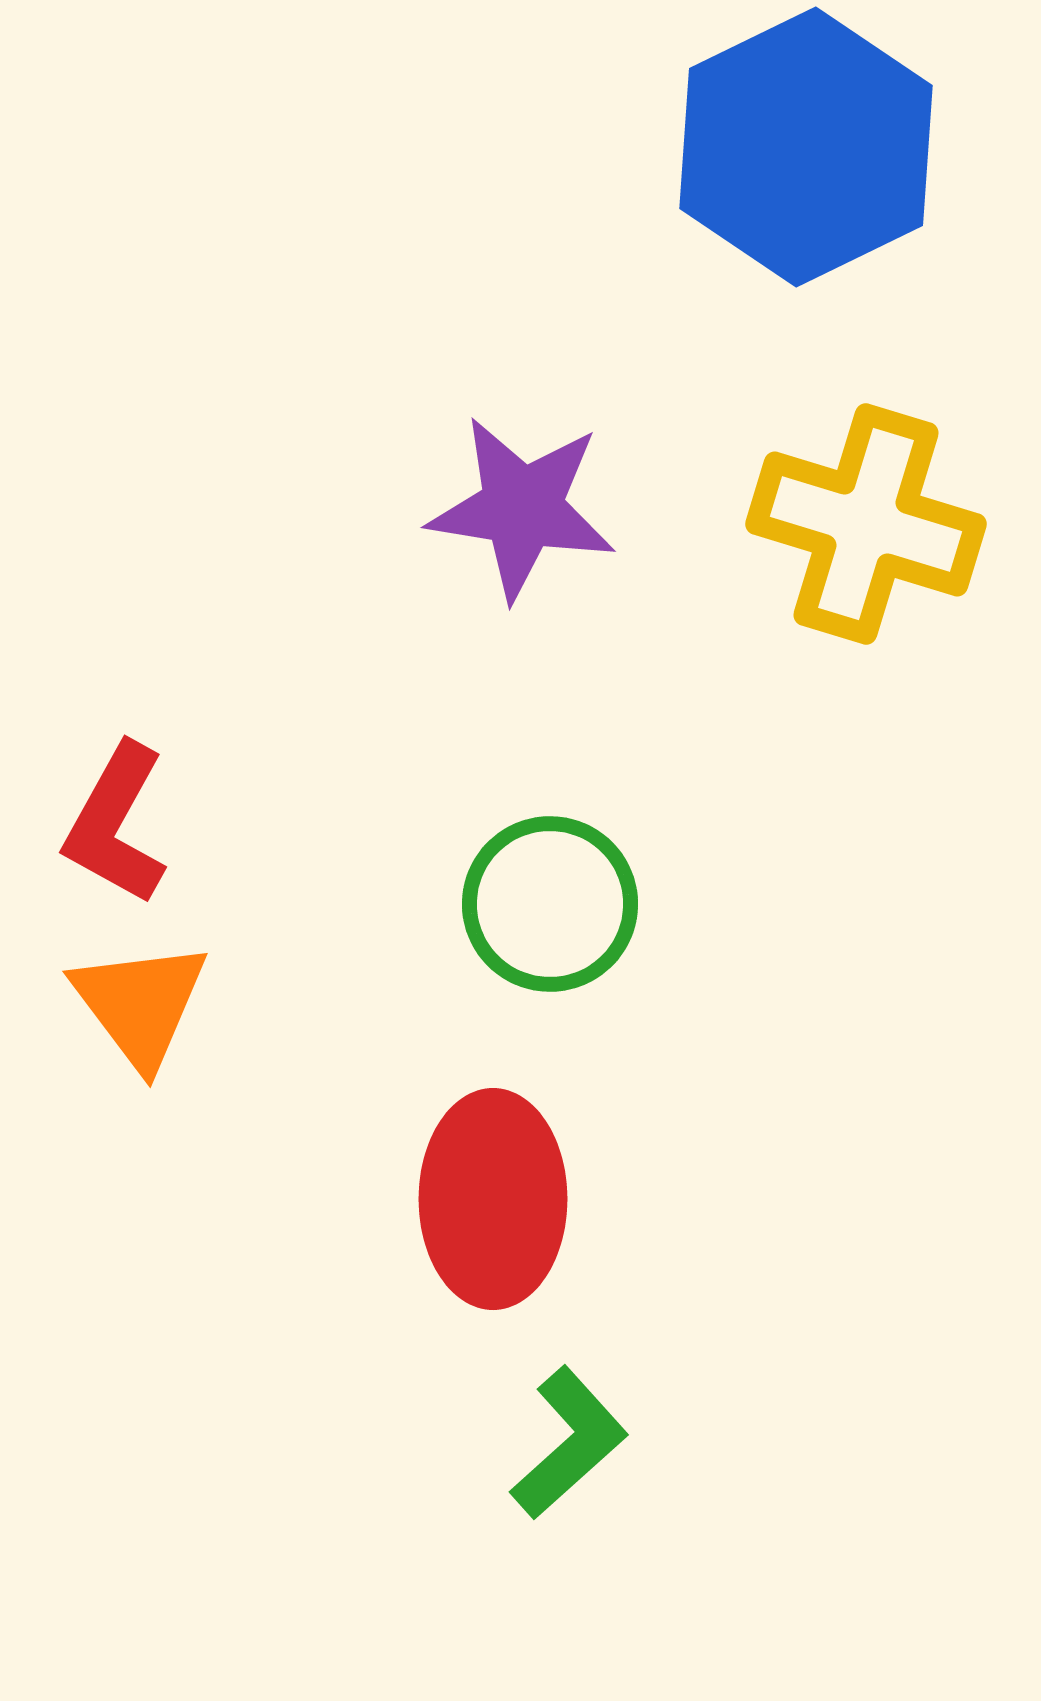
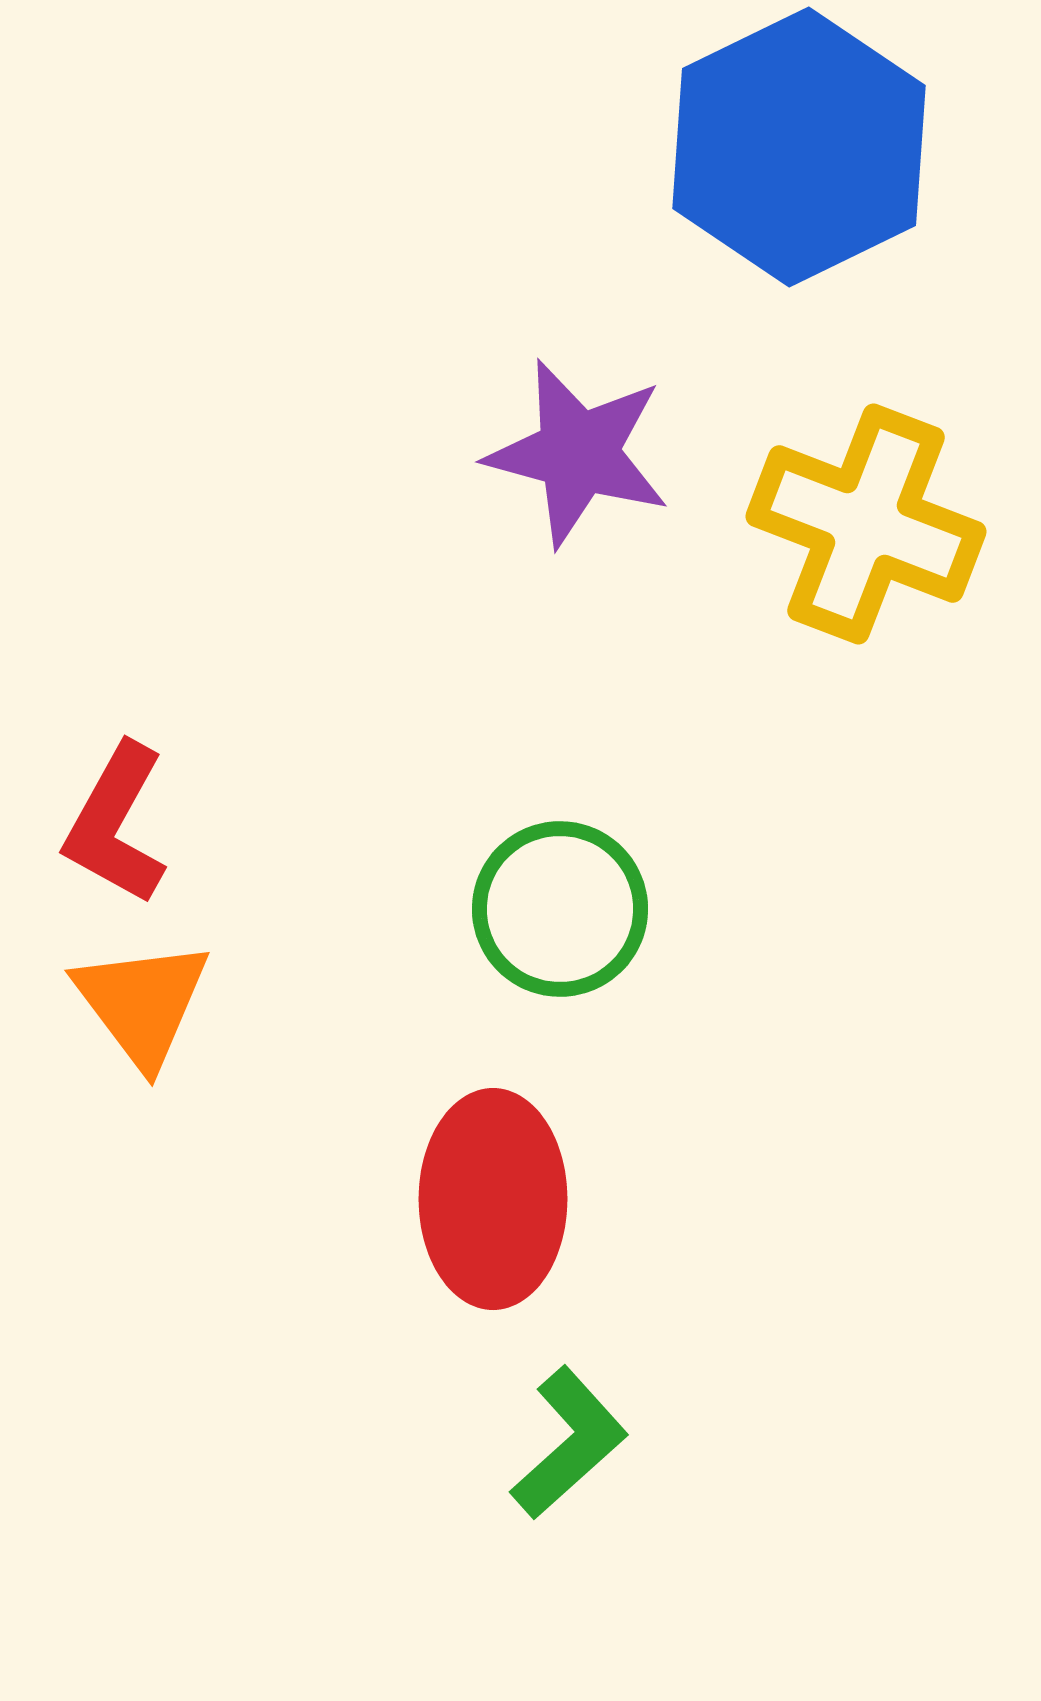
blue hexagon: moved 7 px left
purple star: moved 56 px right, 55 px up; rotated 6 degrees clockwise
yellow cross: rotated 4 degrees clockwise
green circle: moved 10 px right, 5 px down
orange triangle: moved 2 px right, 1 px up
